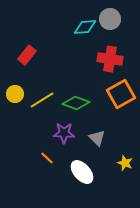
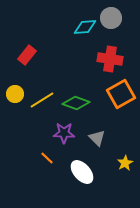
gray circle: moved 1 px right, 1 px up
yellow star: rotated 21 degrees clockwise
